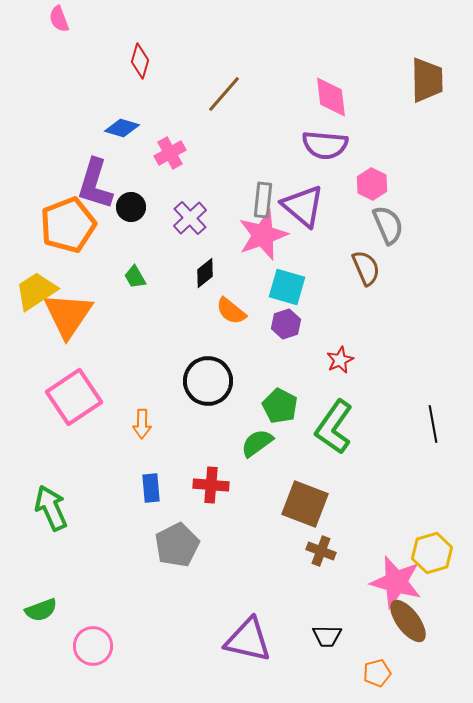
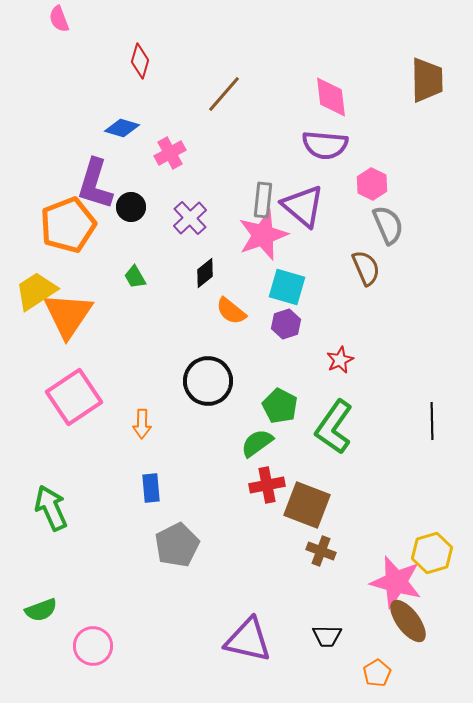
black line at (433, 424): moved 1 px left, 3 px up; rotated 9 degrees clockwise
red cross at (211, 485): moved 56 px right; rotated 16 degrees counterclockwise
brown square at (305, 504): moved 2 px right, 1 px down
orange pentagon at (377, 673): rotated 16 degrees counterclockwise
